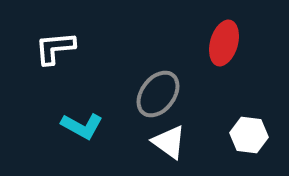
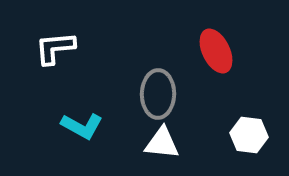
red ellipse: moved 8 px left, 8 px down; rotated 42 degrees counterclockwise
gray ellipse: rotated 36 degrees counterclockwise
white triangle: moved 7 px left, 1 px down; rotated 30 degrees counterclockwise
